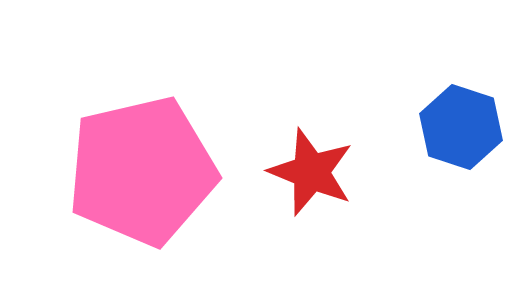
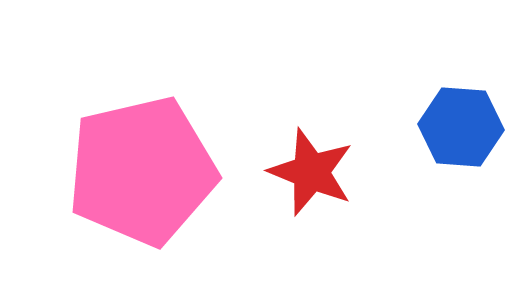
blue hexagon: rotated 14 degrees counterclockwise
